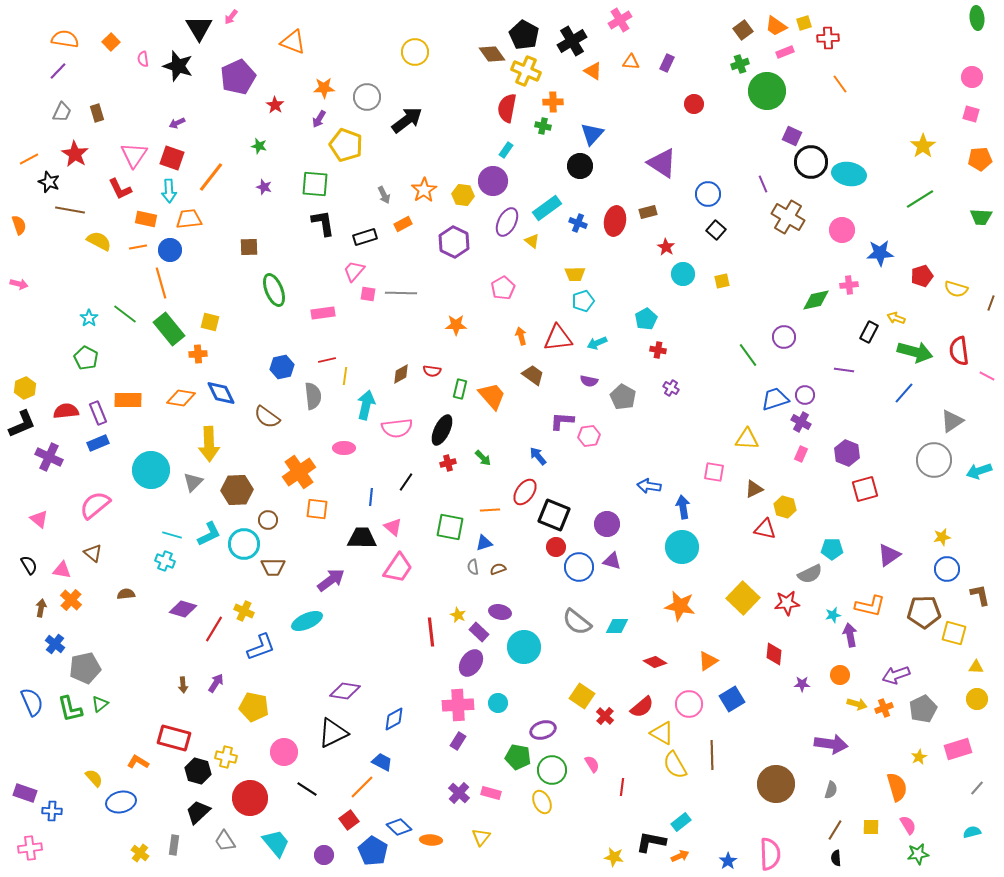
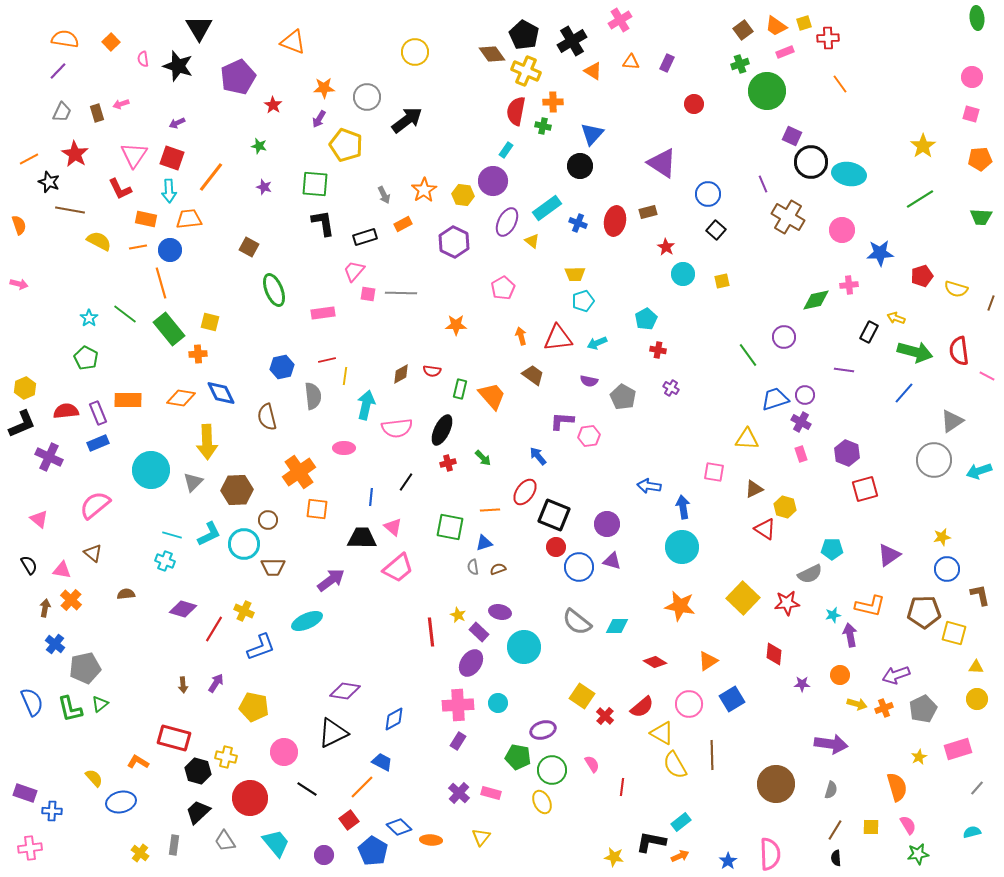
pink arrow at (231, 17): moved 110 px left, 87 px down; rotated 35 degrees clockwise
red star at (275, 105): moved 2 px left
red semicircle at (507, 108): moved 9 px right, 3 px down
brown square at (249, 247): rotated 30 degrees clockwise
brown semicircle at (267, 417): rotated 40 degrees clockwise
yellow arrow at (209, 444): moved 2 px left, 2 px up
pink rectangle at (801, 454): rotated 42 degrees counterclockwise
red triangle at (765, 529): rotated 20 degrees clockwise
pink trapezoid at (398, 568): rotated 16 degrees clockwise
brown arrow at (41, 608): moved 4 px right
